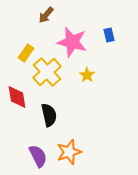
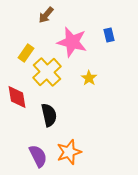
yellow star: moved 2 px right, 3 px down
